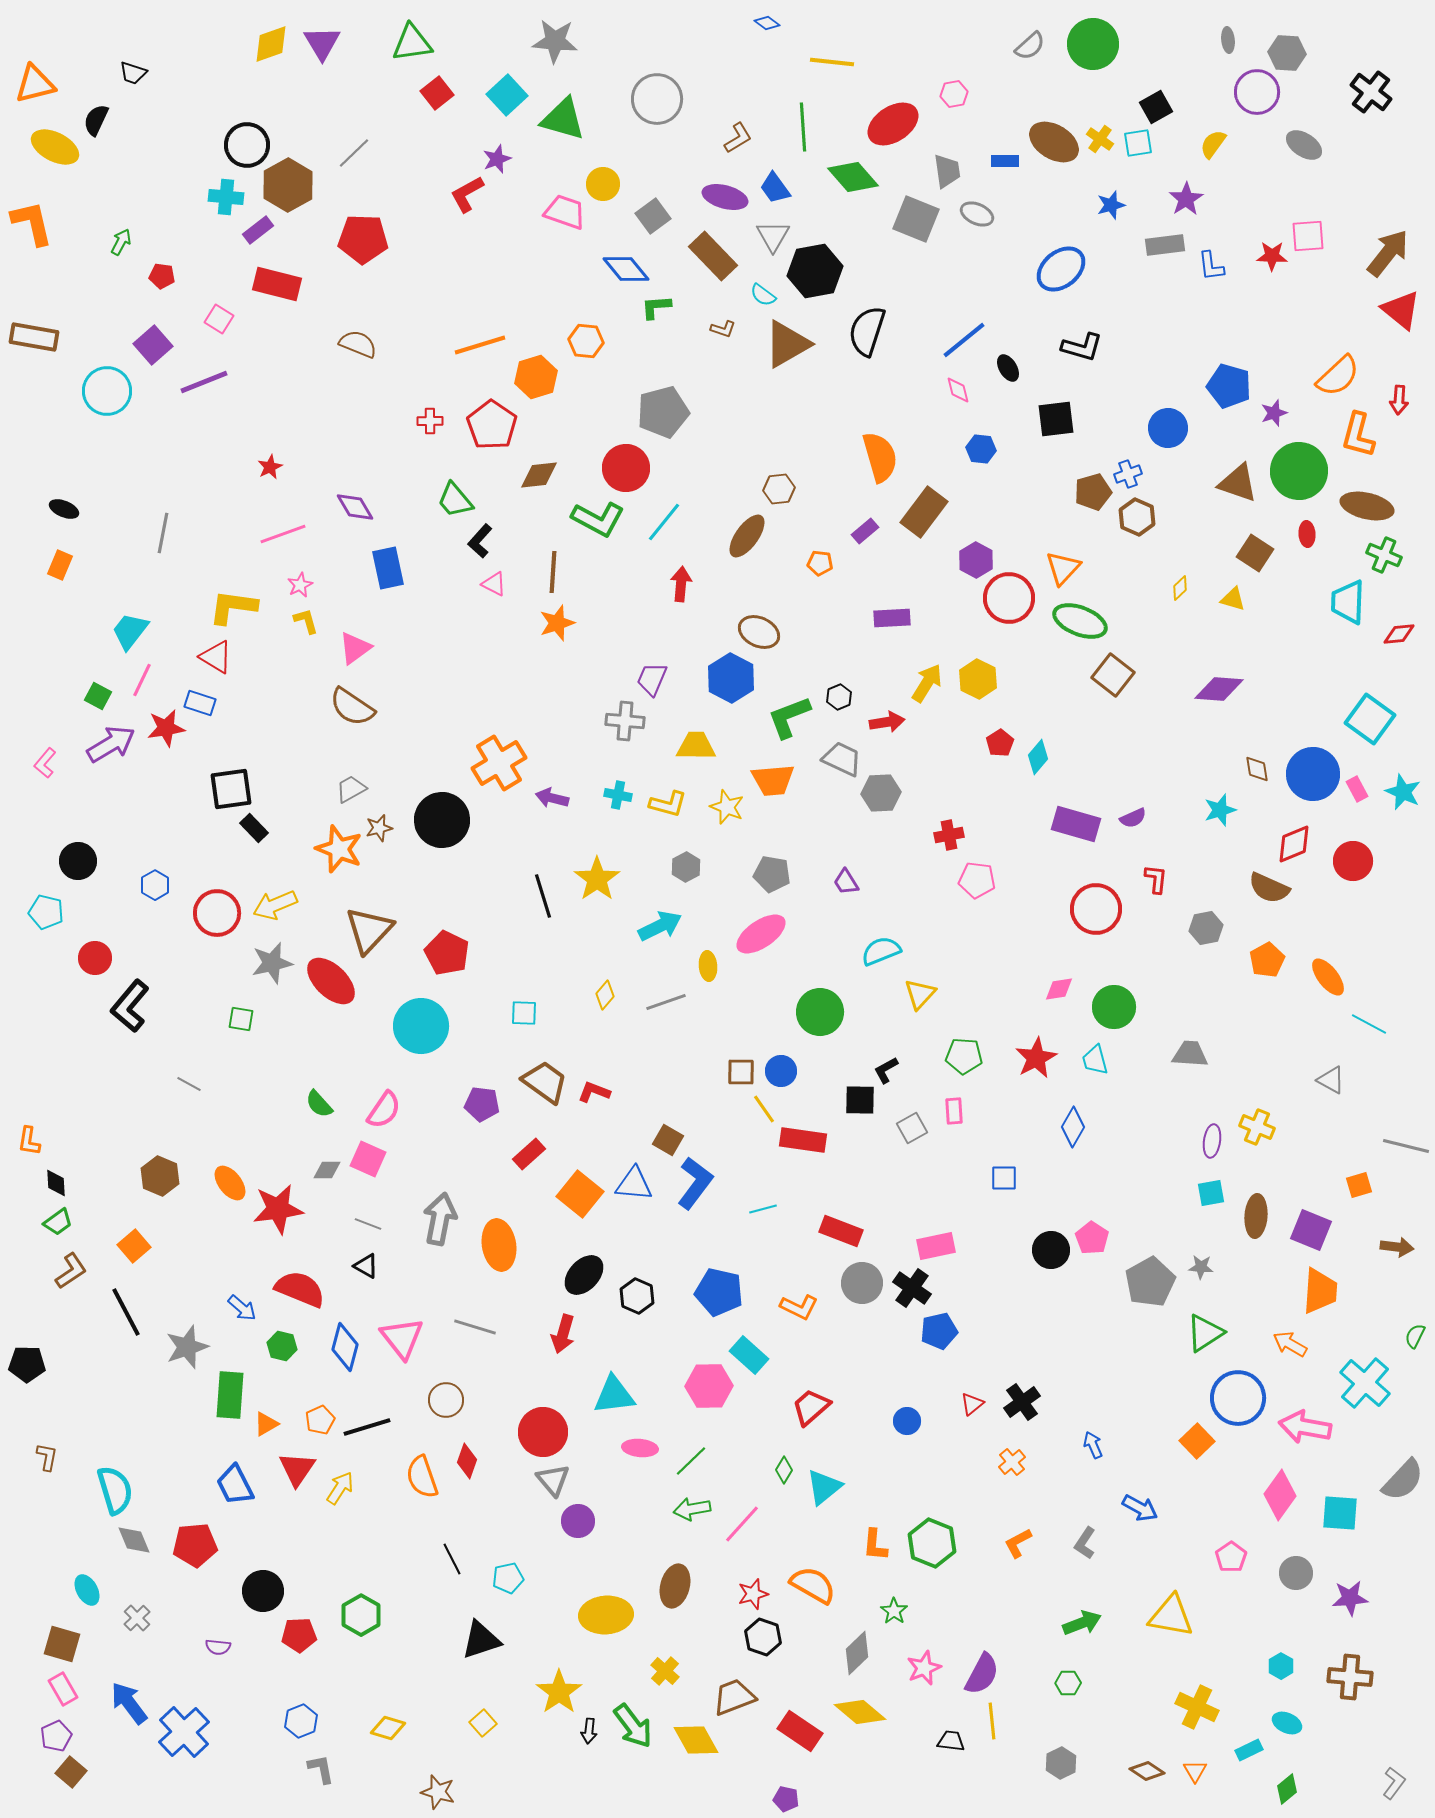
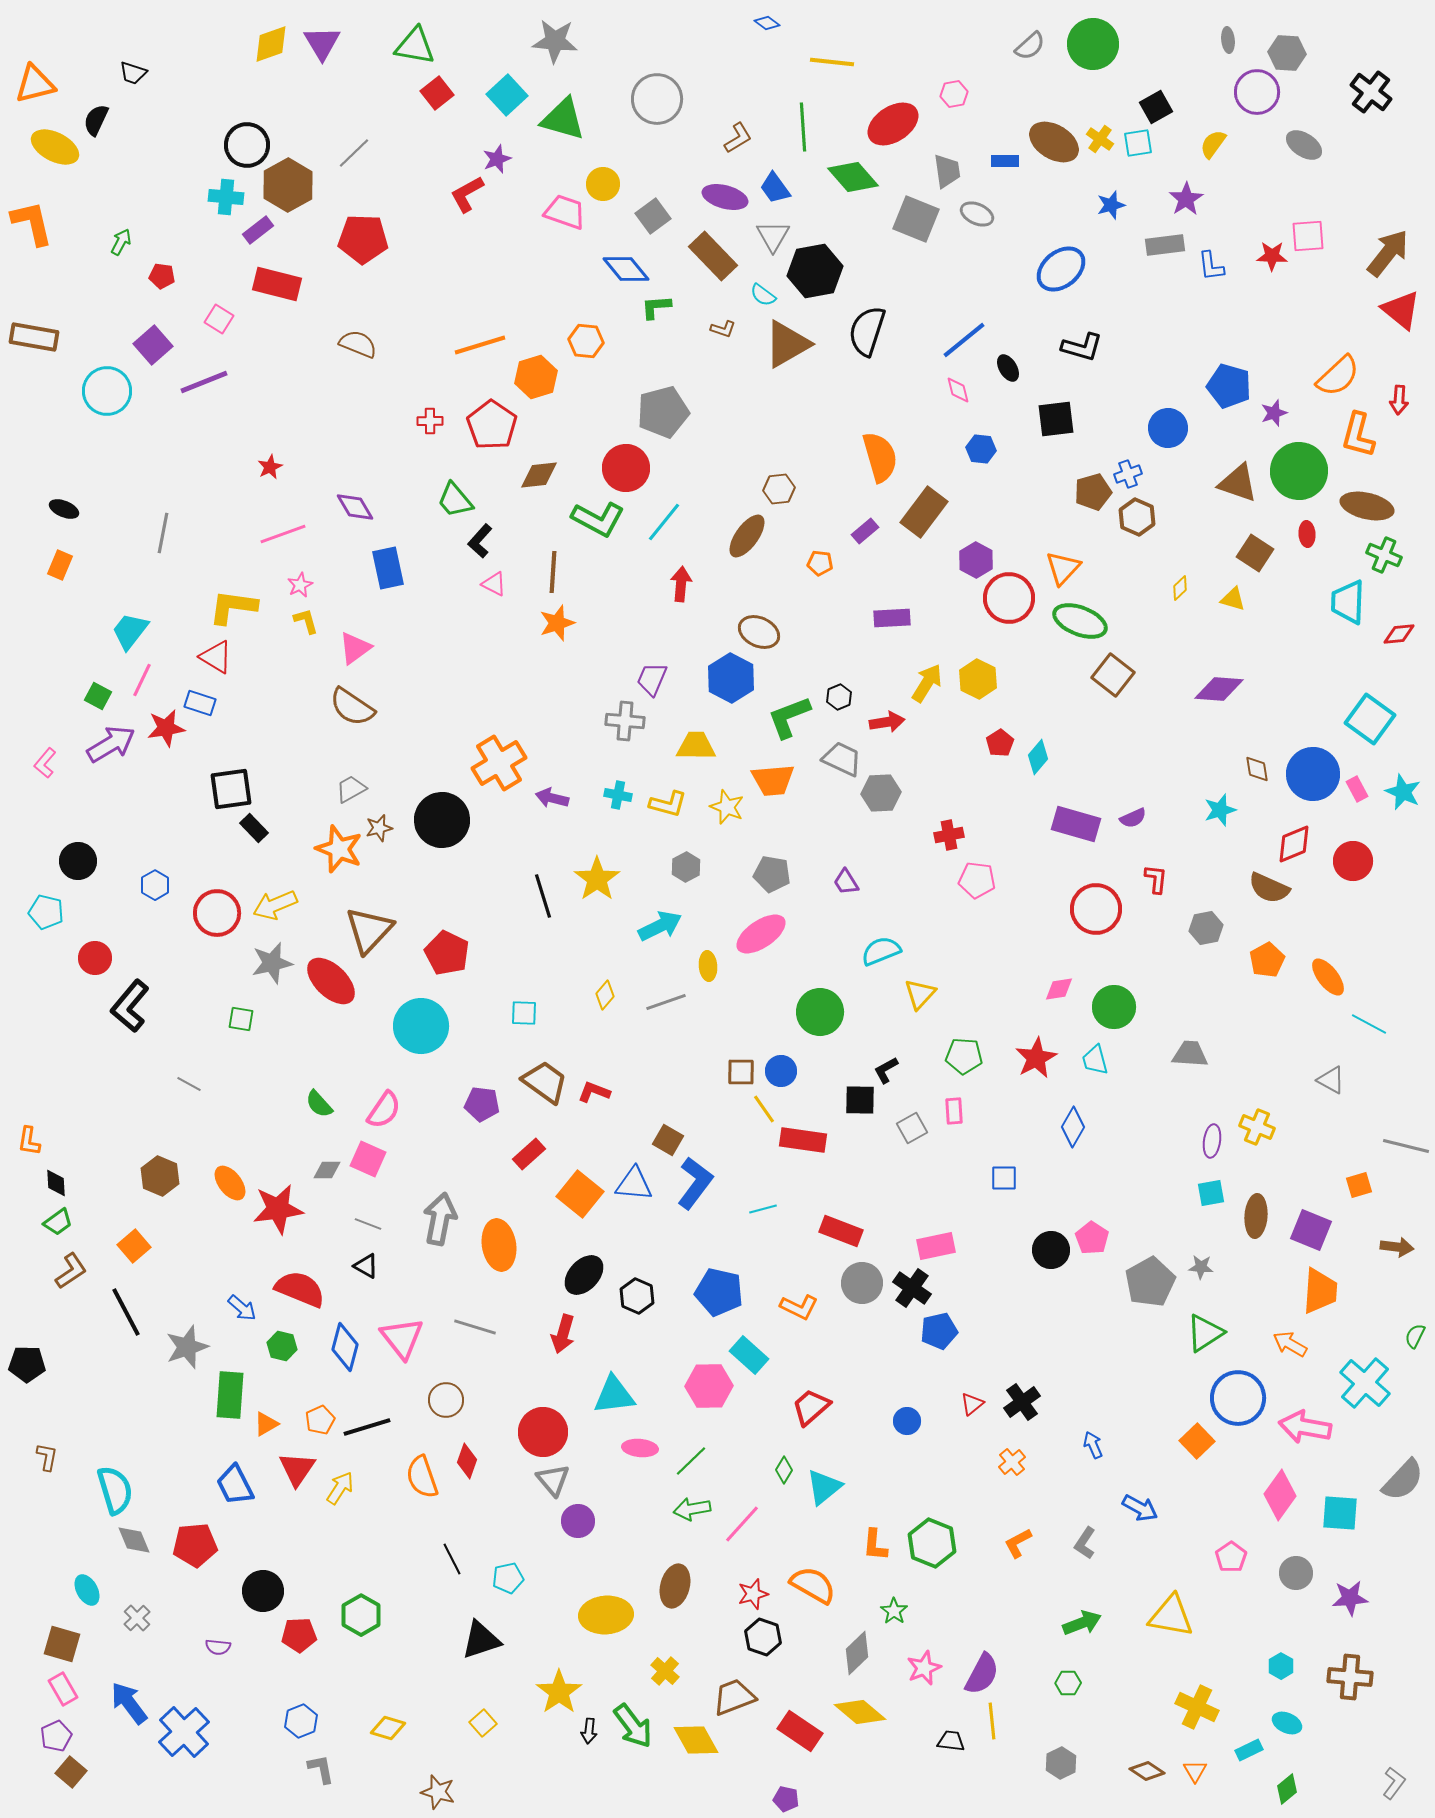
green triangle at (412, 43): moved 3 px right, 3 px down; rotated 18 degrees clockwise
